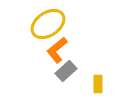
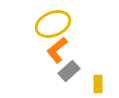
yellow ellipse: moved 5 px right; rotated 12 degrees clockwise
gray rectangle: moved 3 px right
